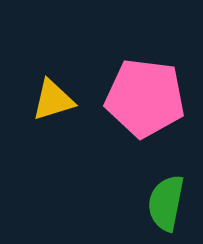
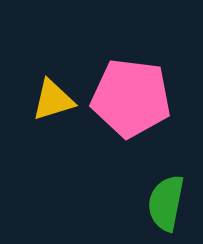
pink pentagon: moved 14 px left
